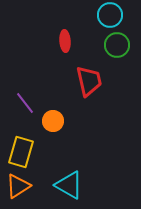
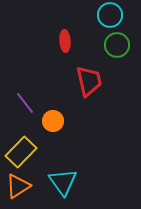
yellow rectangle: rotated 28 degrees clockwise
cyan triangle: moved 6 px left, 3 px up; rotated 24 degrees clockwise
